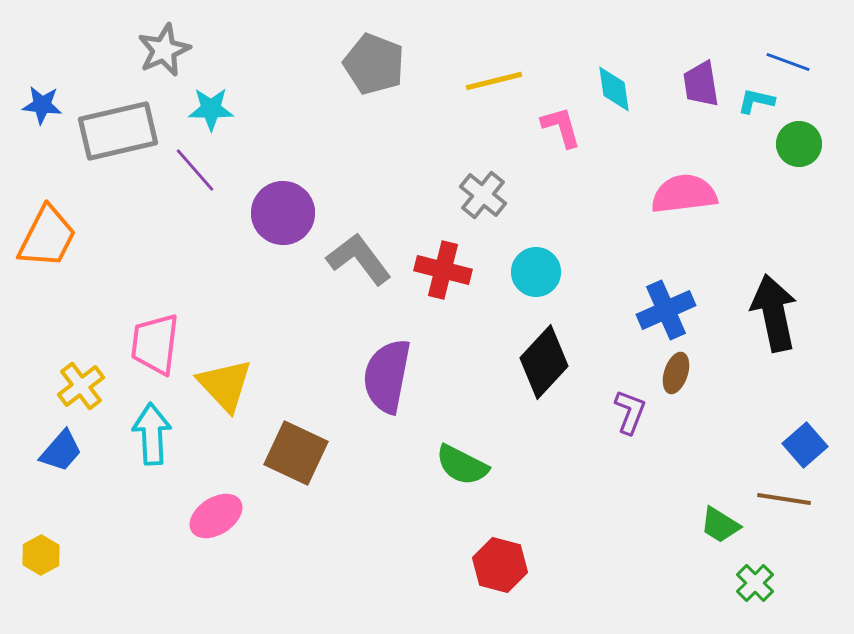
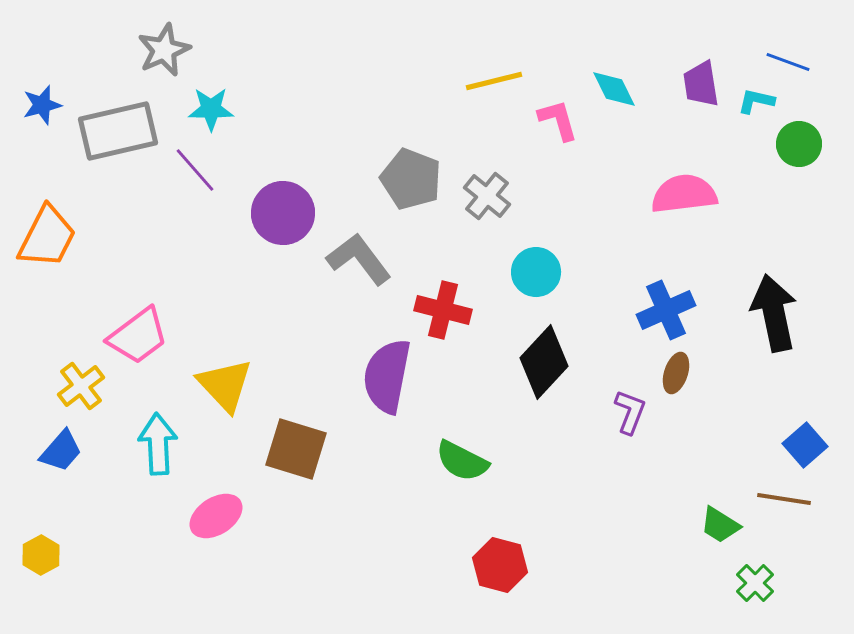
gray pentagon: moved 37 px right, 115 px down
cyan diamond: rotated 18 degrees counterclockwise
blue star: rotated 21 degrees counterclockwise
pink L-shape: moved 3 px left, 7 px up
gray cross: moved 4 px right, 1 px down
red cross: moved 40 px down
pink trapezoid: moved 17 px left, 8 px up; rotated 134 degrees counterclockwise
cyan arrow: moved 6 px right, 10 px down
brown square: moved 4 px up; rotated 8 degrees counterclockwise
green semicircle: moved 4 px up
